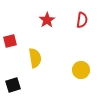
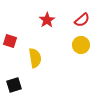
red semicircle: rotated 42 degrees clockwise
red square: rotated 32 degrees clockwise
yellow circle: moved 25 px up
black square: moved 1 px right
